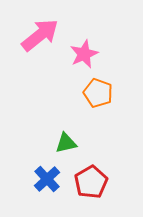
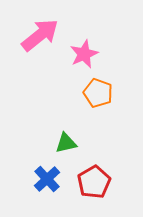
red pentagon: moved 3 px right
